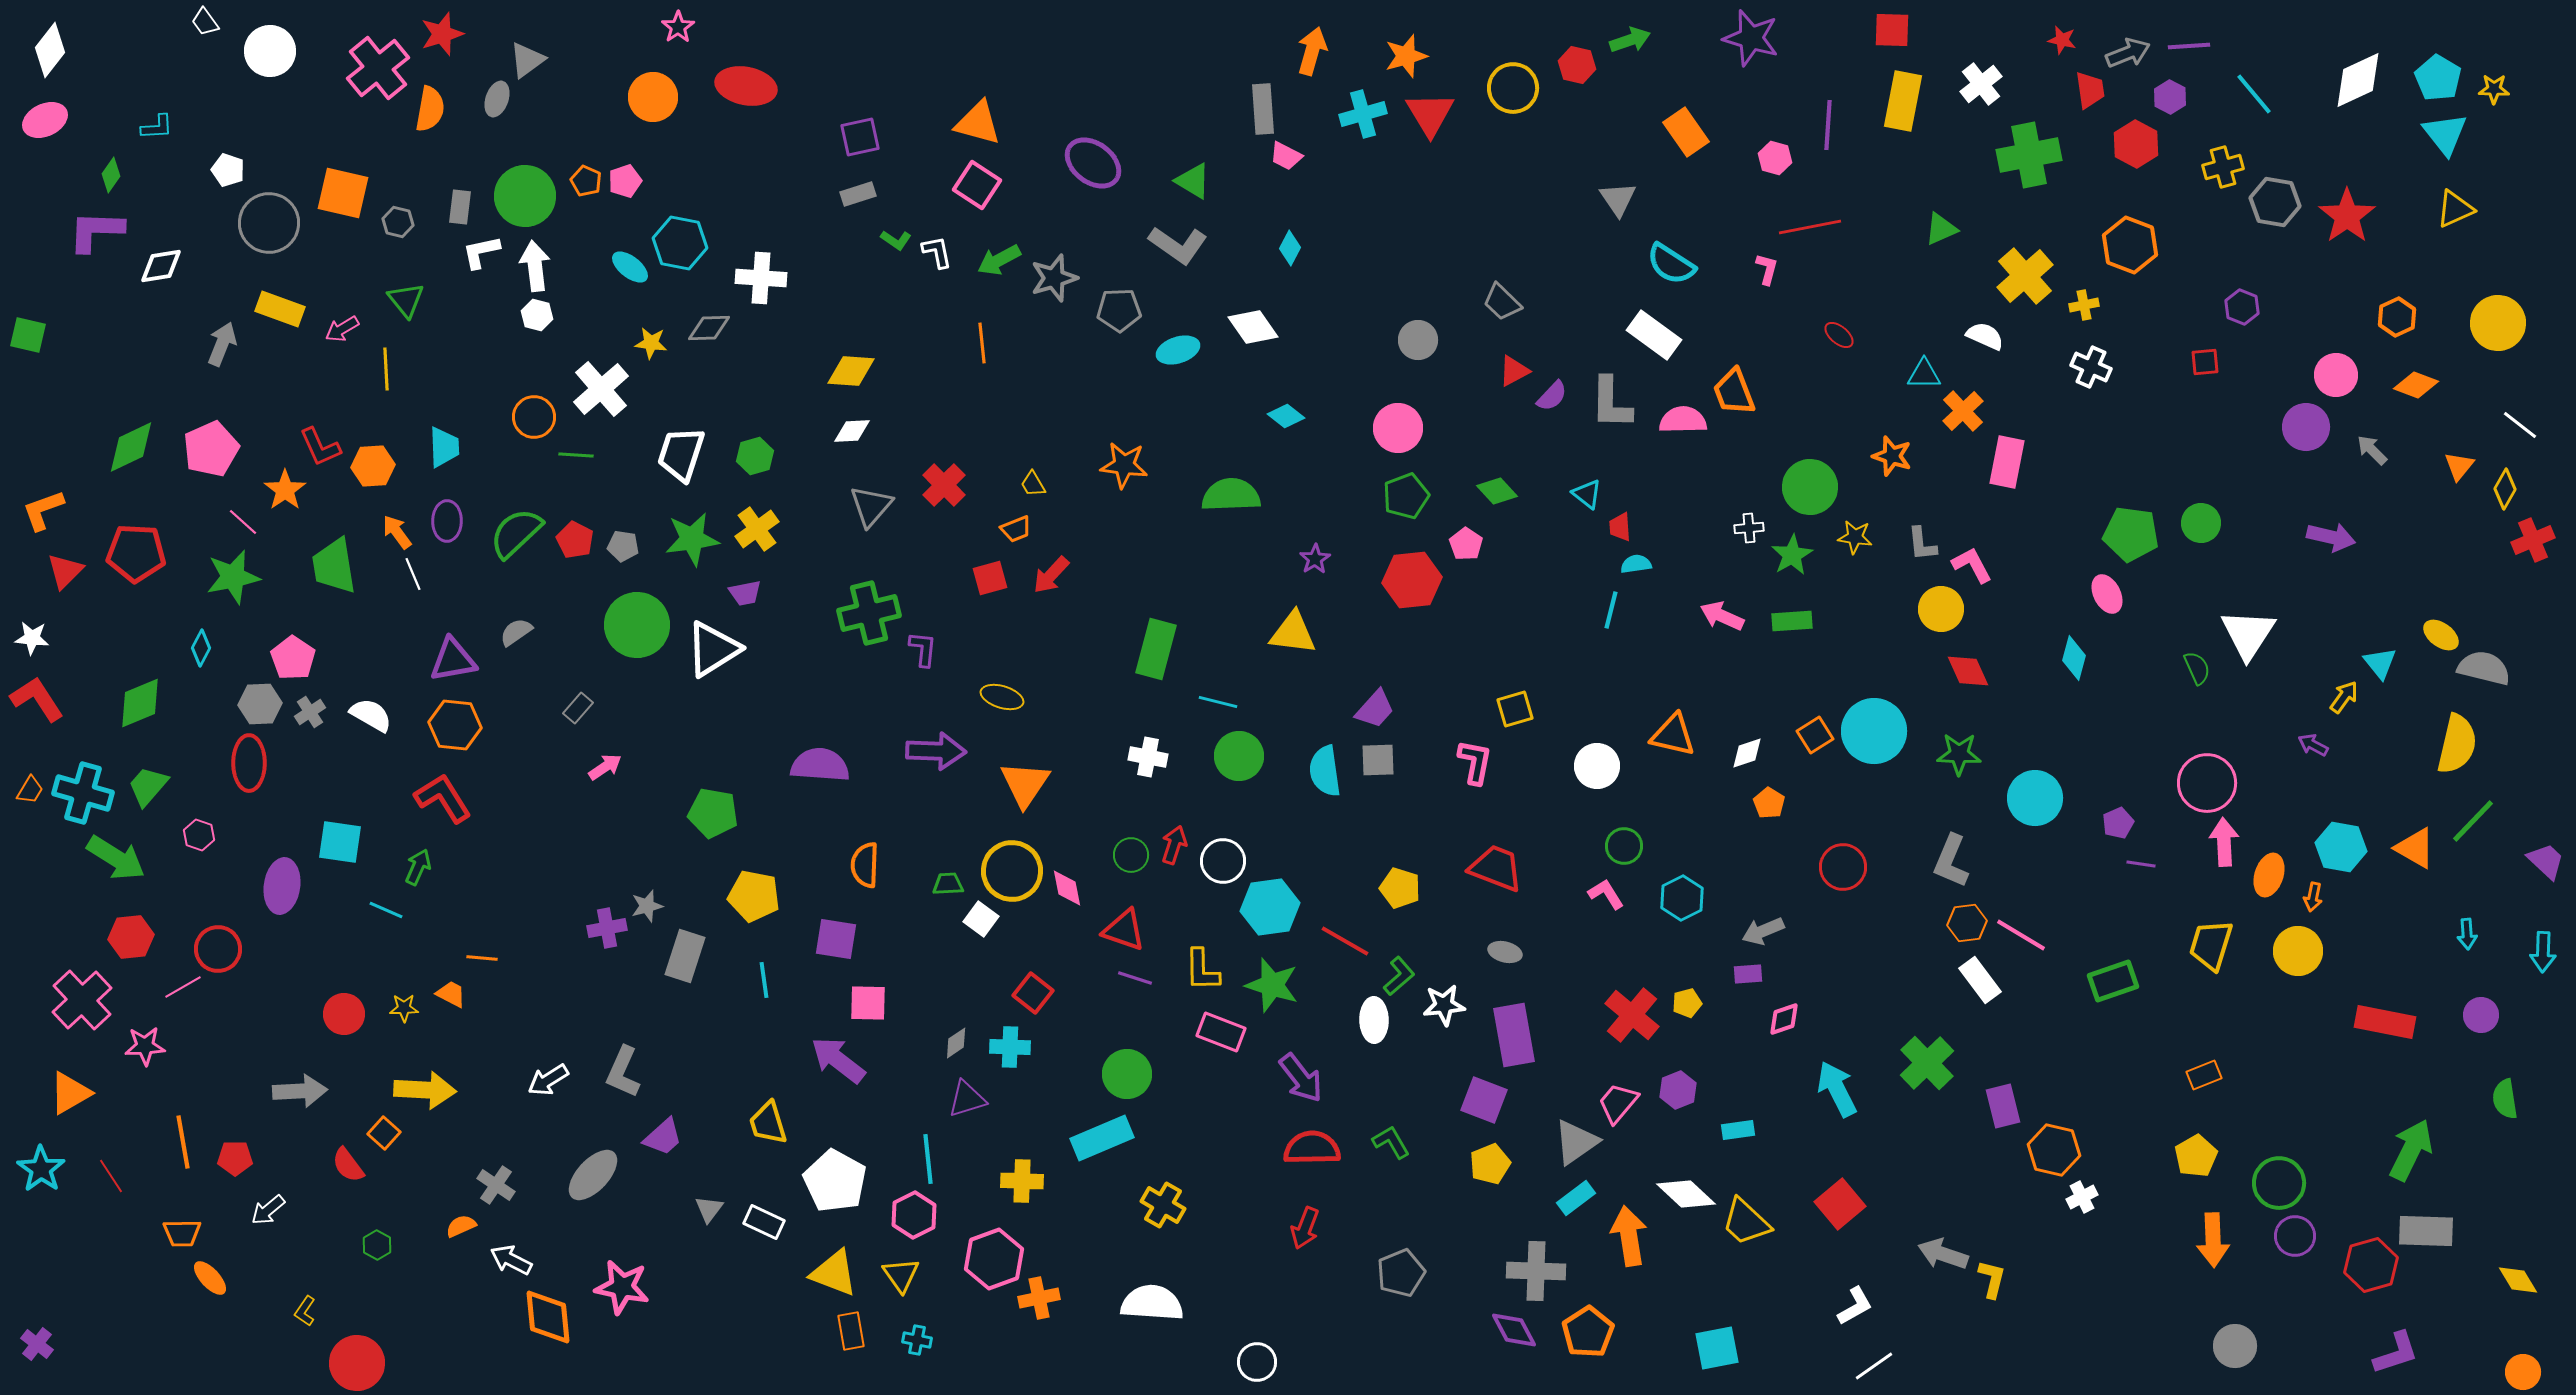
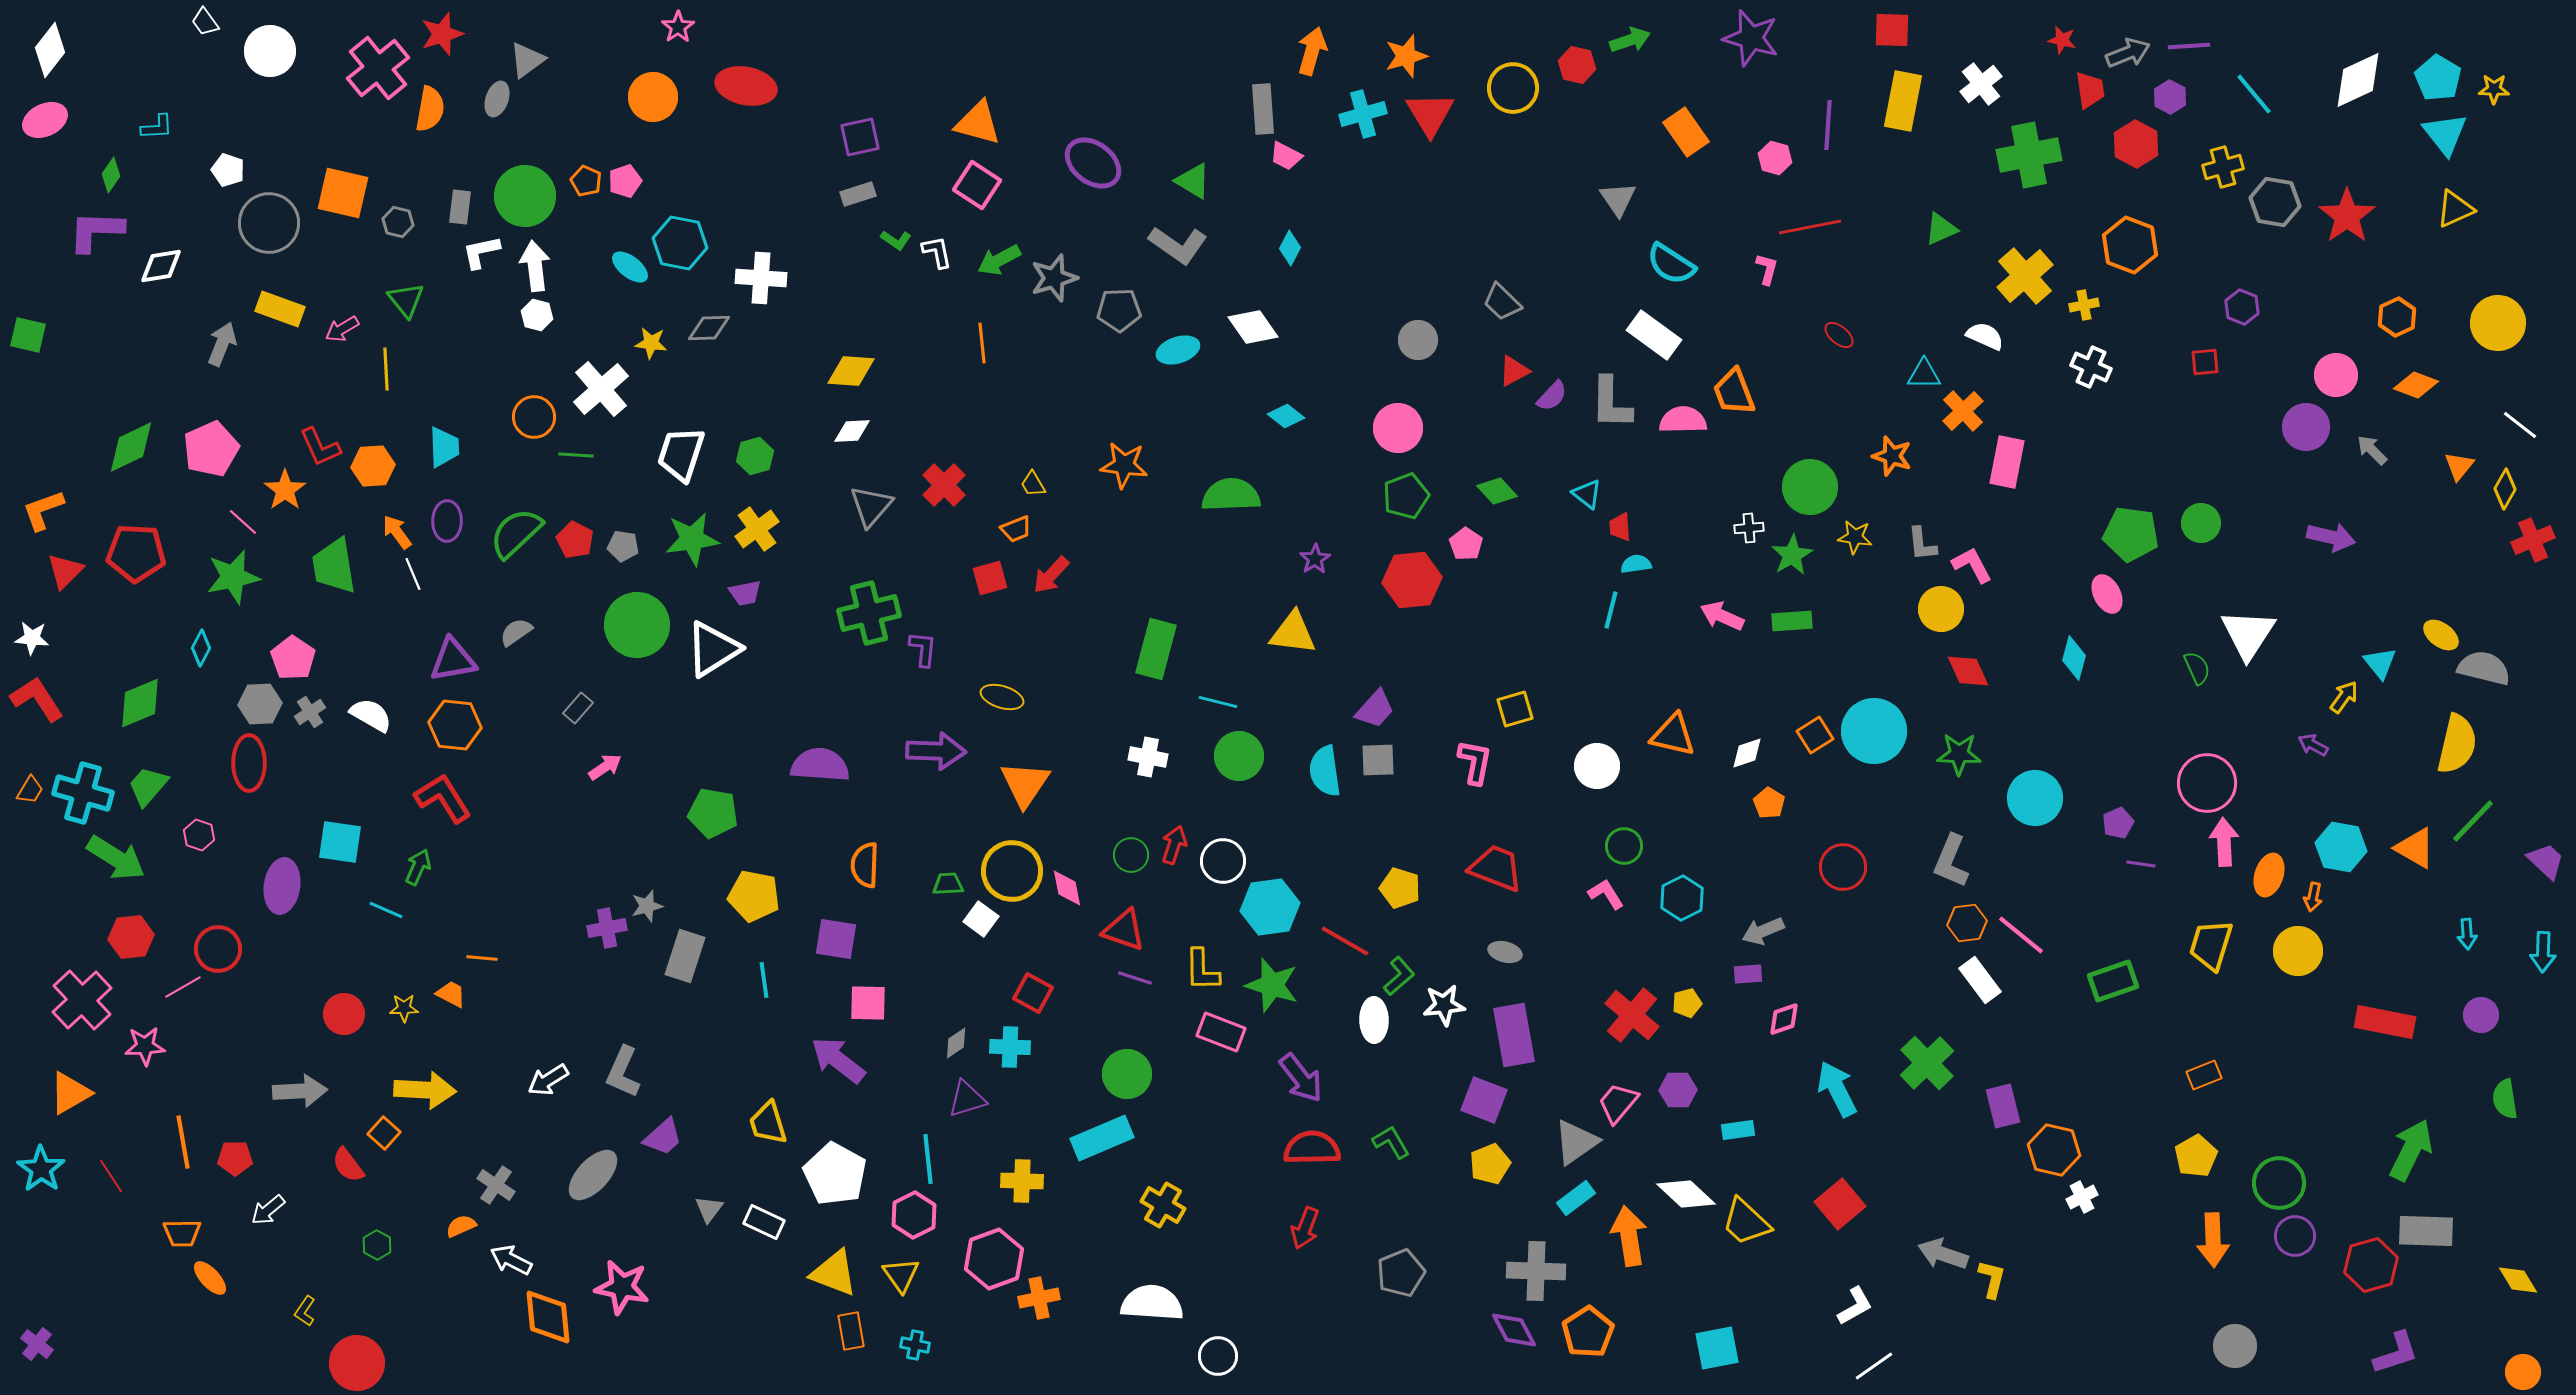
pink line at (2021, 935): rotated 8 degrees clockwise
red square at (1033, 993): rotated 9 degrees counterclockwise
purple hexagon at (1678, 1090): rotated 21 degrees clockwise
white pentagon at (835, 1181): moved 7 px up
cyan cross at (917, 1340): moved 2 px left, 5 px down
white circle at (1257, 1362): moved 39 px left, 6 px up
